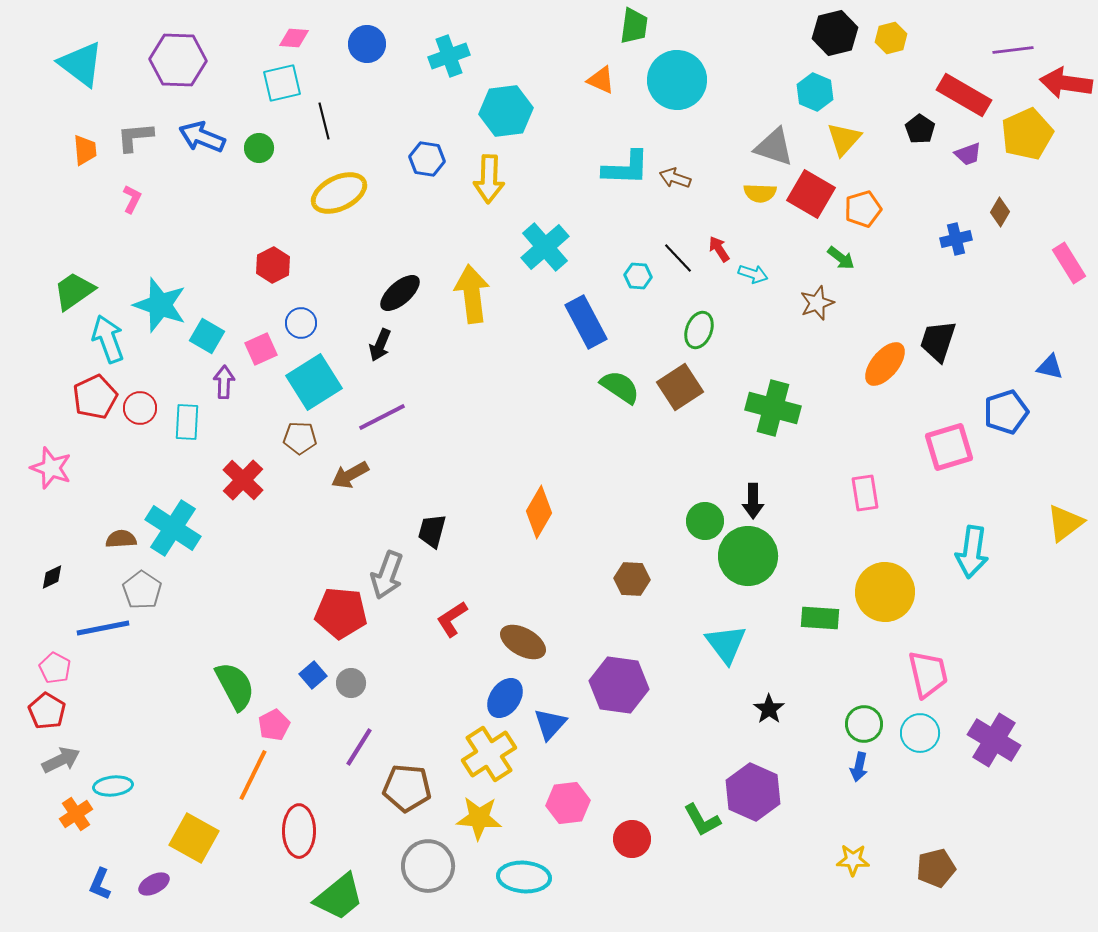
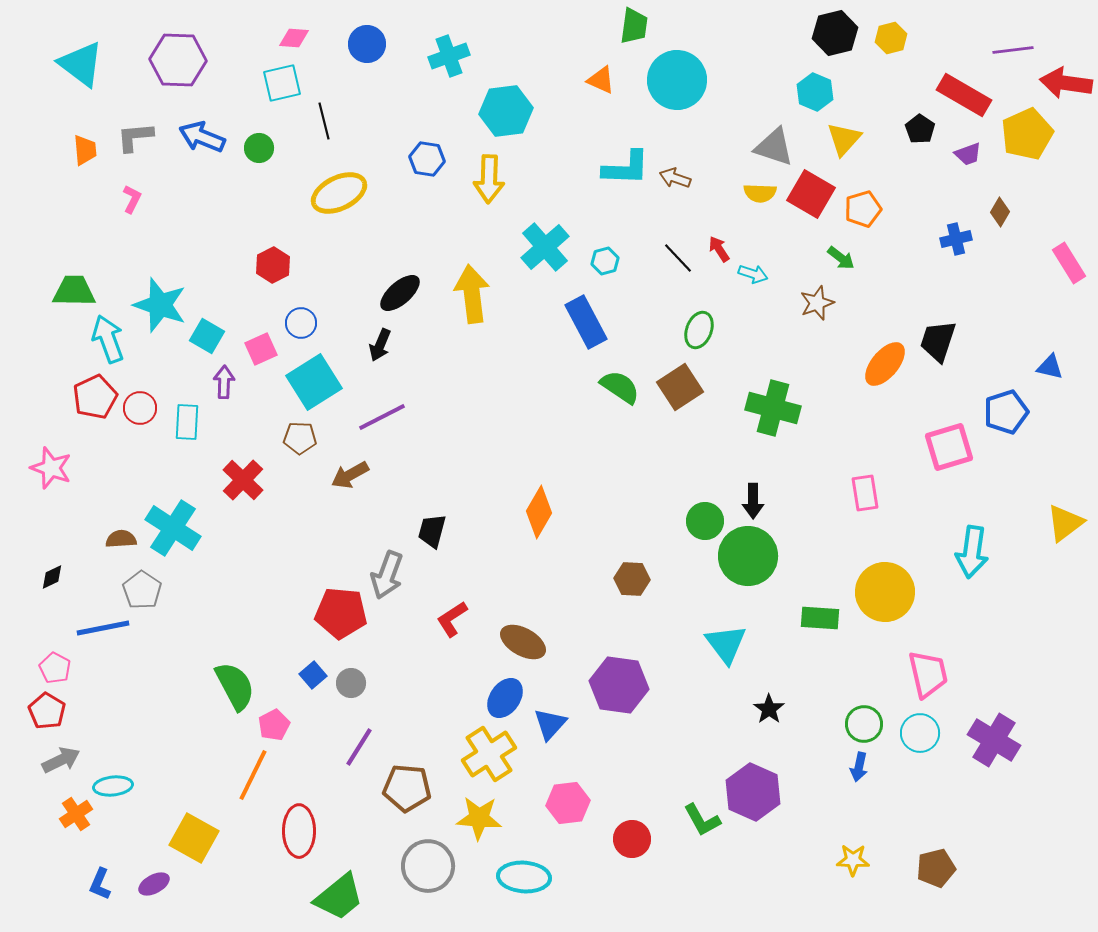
cyan hexagon at (638, 276): moved 33 px left, 15 px up; rotated 20 degrees counterclockwise
green trapezoid at (74, 291): rotated 36 degrees clockwise
